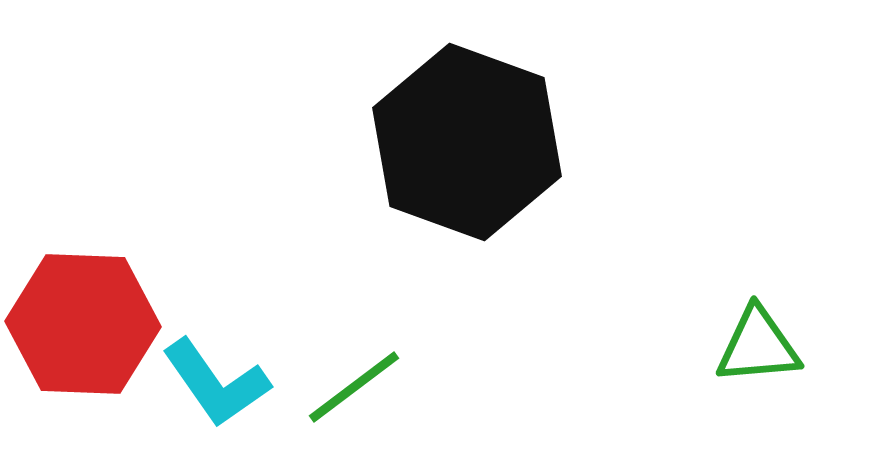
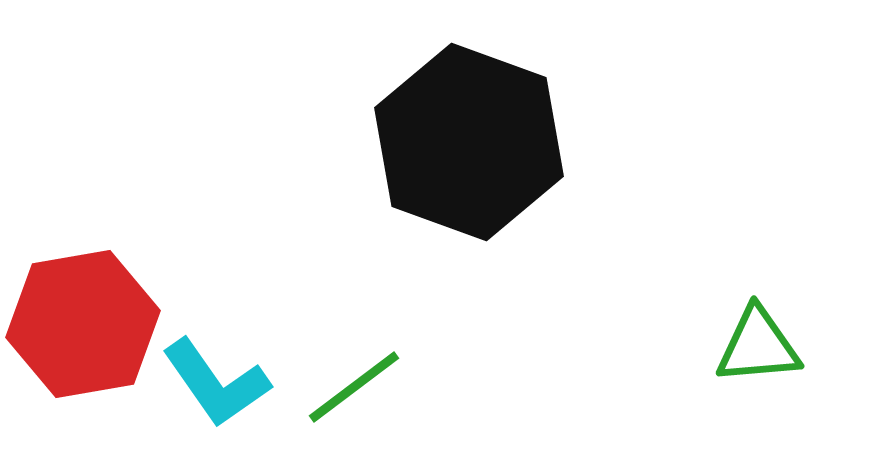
black hexagon: moved 2 px right
red hexagon: rotated 12 degrees counterclockwise
